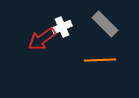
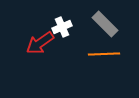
red arrow: moved 2 px left, 4 px down
orange line: moved 4 px right, 6 px up
